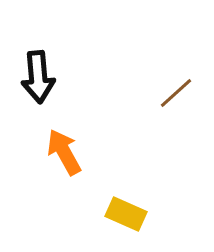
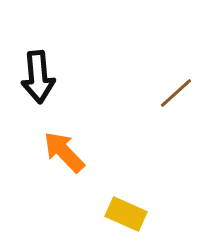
orange arrow: rotated 15 degrees counterclockwise
